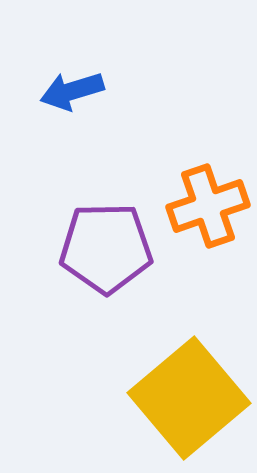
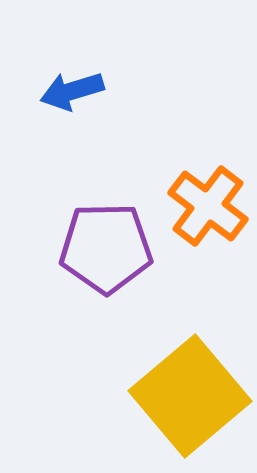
orange cross: rotated 34 degrees counterclockwise
yellow square: moved 1 px right, 2 px up
